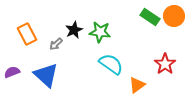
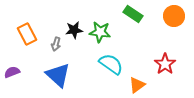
green rectangle: moved 17 px left, 3 px up
black star: rotated 18 degrees clockwise
gray arrow: rotated 32 degrees counterclockwise
blue triangle: moved 12 px right
